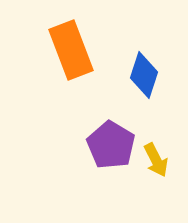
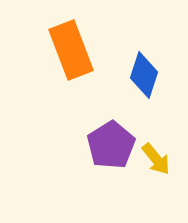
purple pentagon: rotated 9 degrees clockwise
yellow arrow: moved 1 px up; rotated 12 degrees counterclockwise
